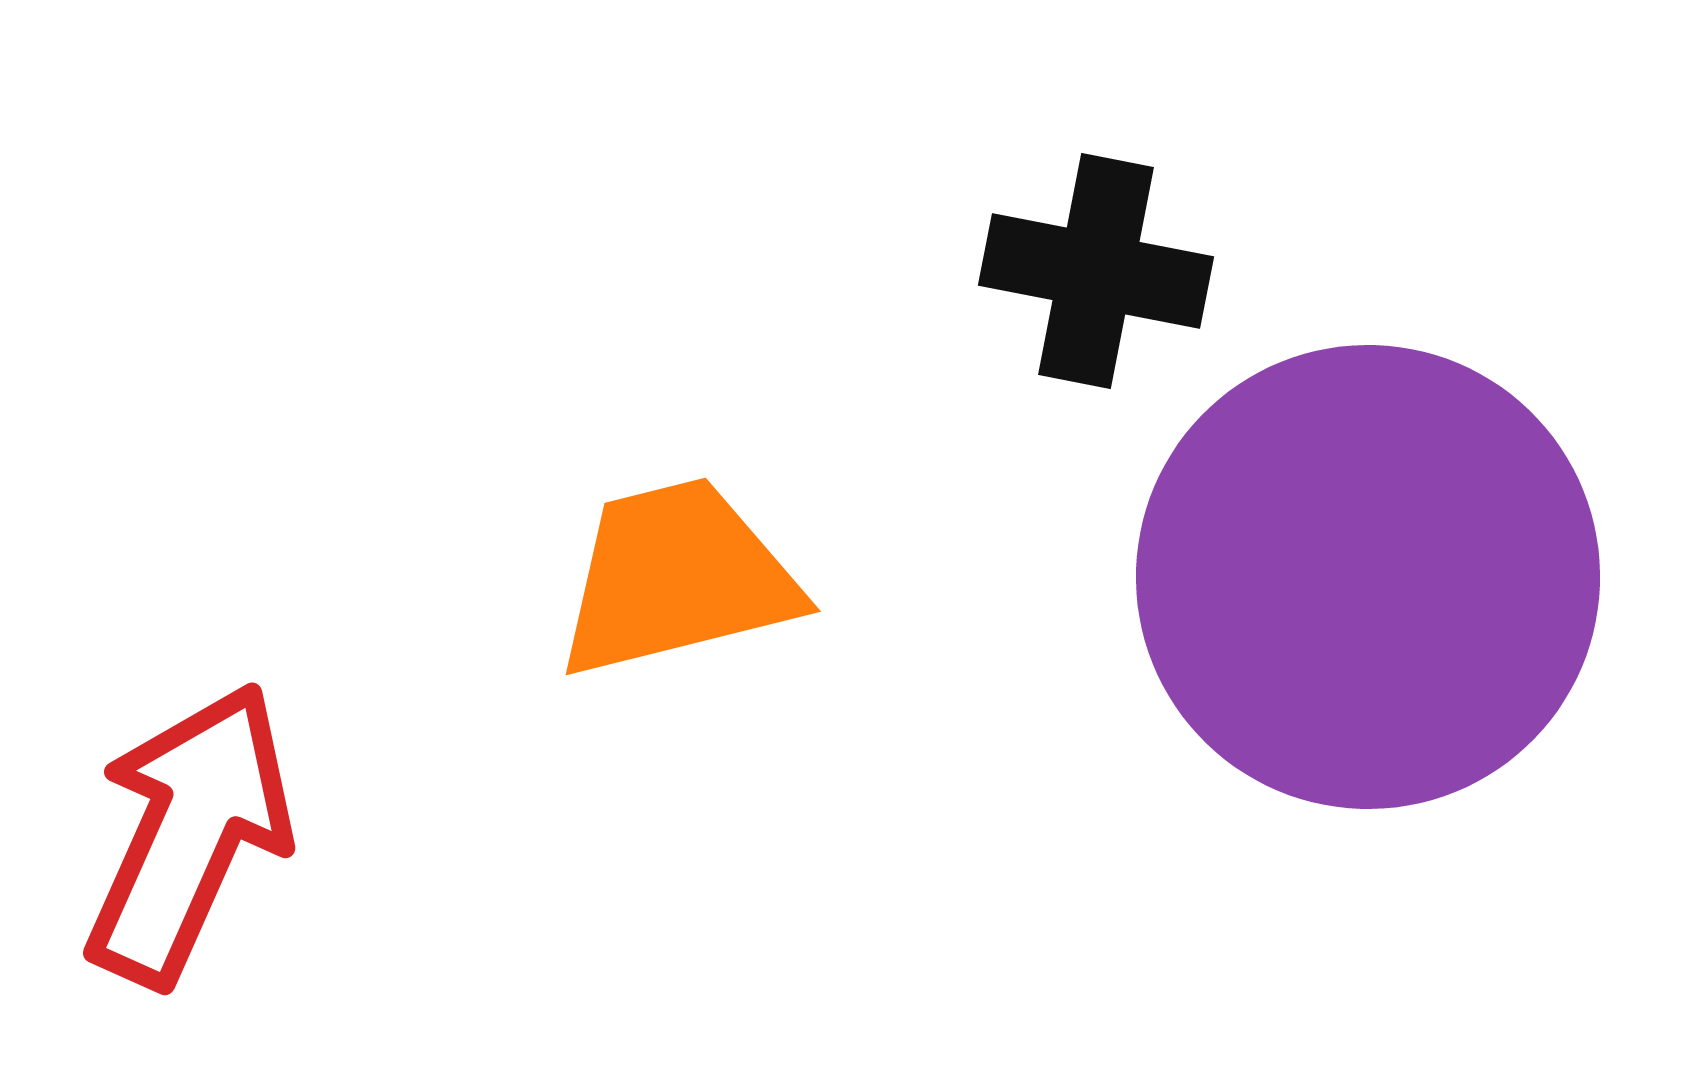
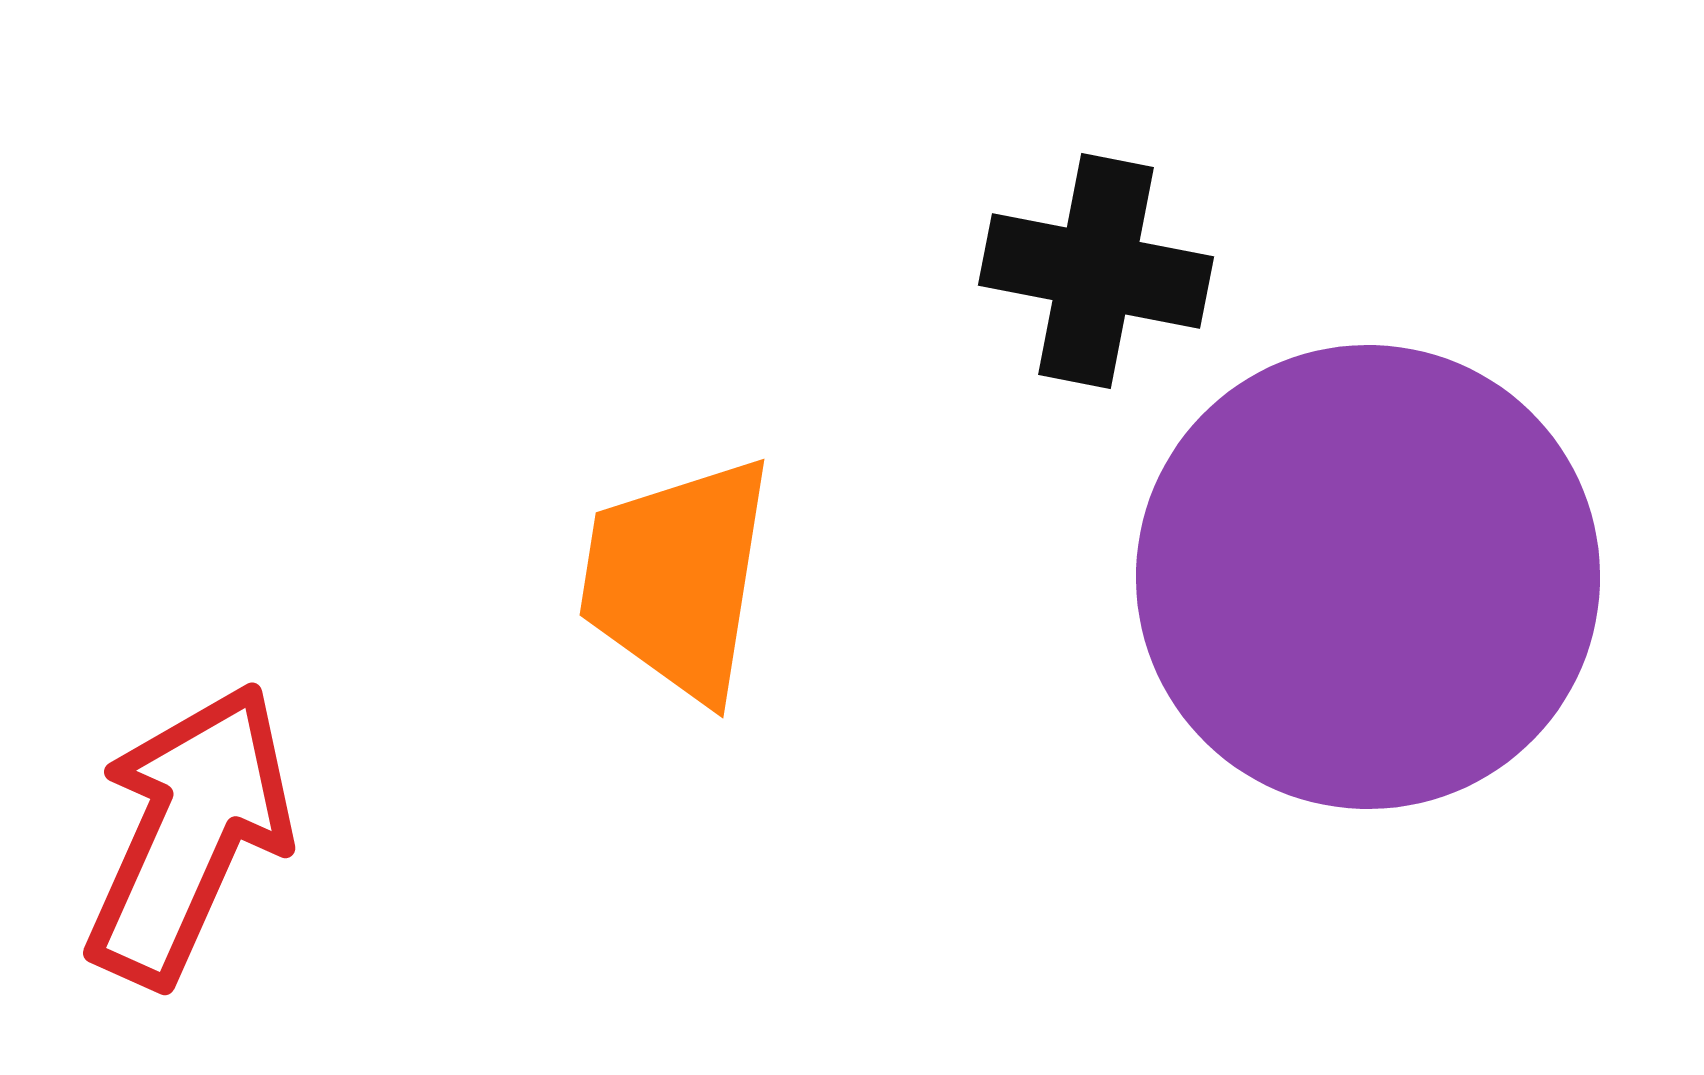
orange trapezoid: rotated 67 degrees counterclockwise
